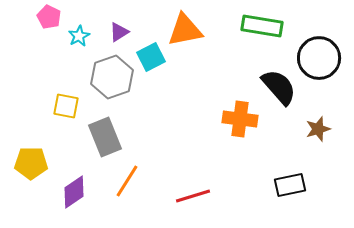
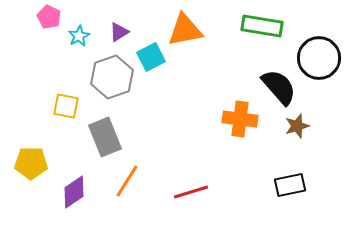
brown star: moved 21 px left, 3 px up
red line: moved 2 px left, 4 px up
